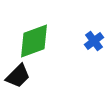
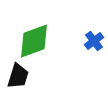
black trapezoid: rotated 28 degrees counterclockwise
